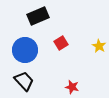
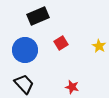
black trapezoid: moved 3 px down
